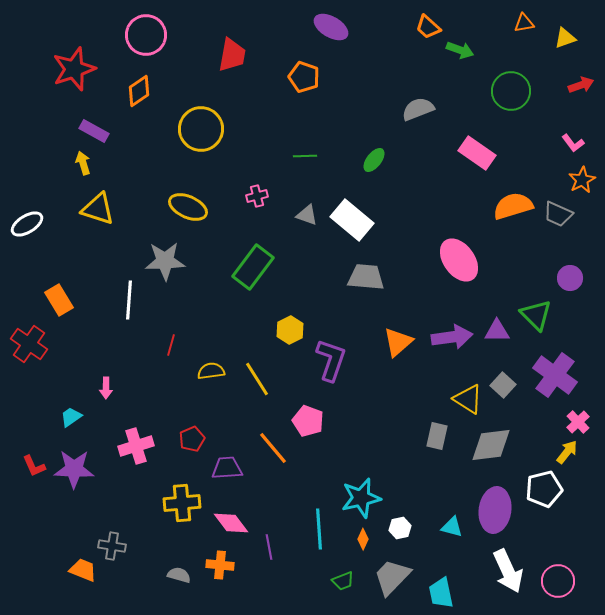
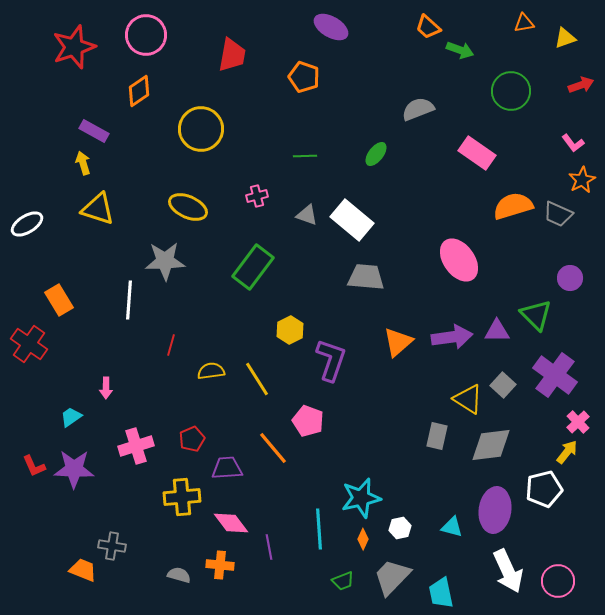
red star at (74, 69): moved 22 px up
green ellipse at (374, 160): moved 2 px right, 6 px up
yellow cross at (182, 503): moved 6 px up
